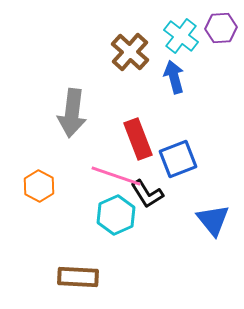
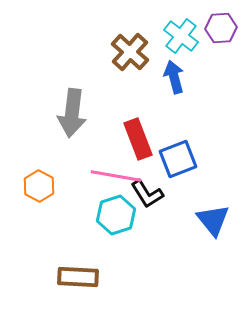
pink line: rotated 9 degrees counterclockwise
cyan hexagon: rotated 6 degrees clockwise
